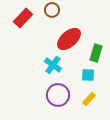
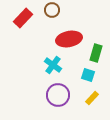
red ellipse: rotated 30 degrees clockwise
cyan square: rotated 16 degrees clockwise
yellow rectangle: moved 3 px right, 1 px up
